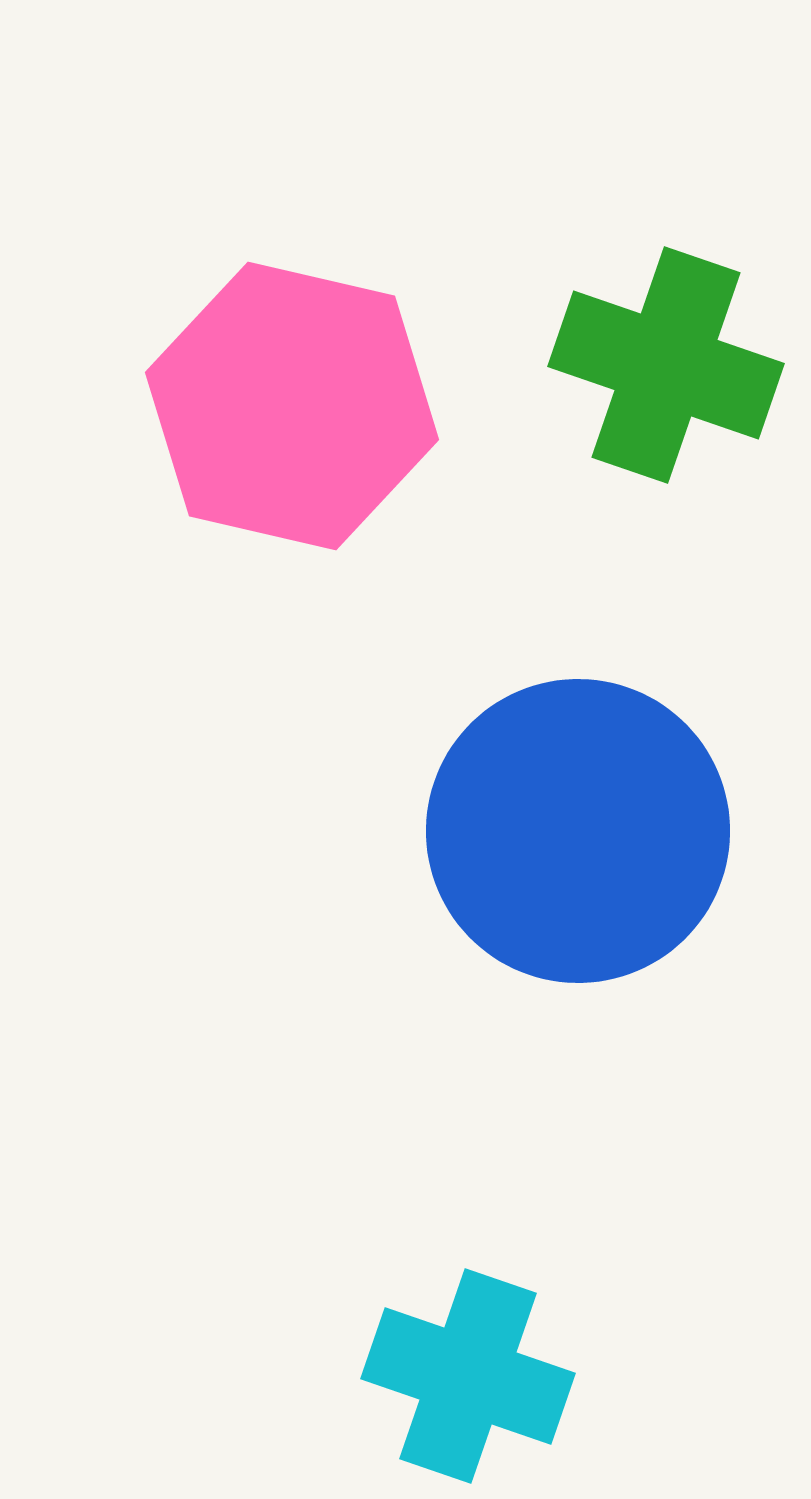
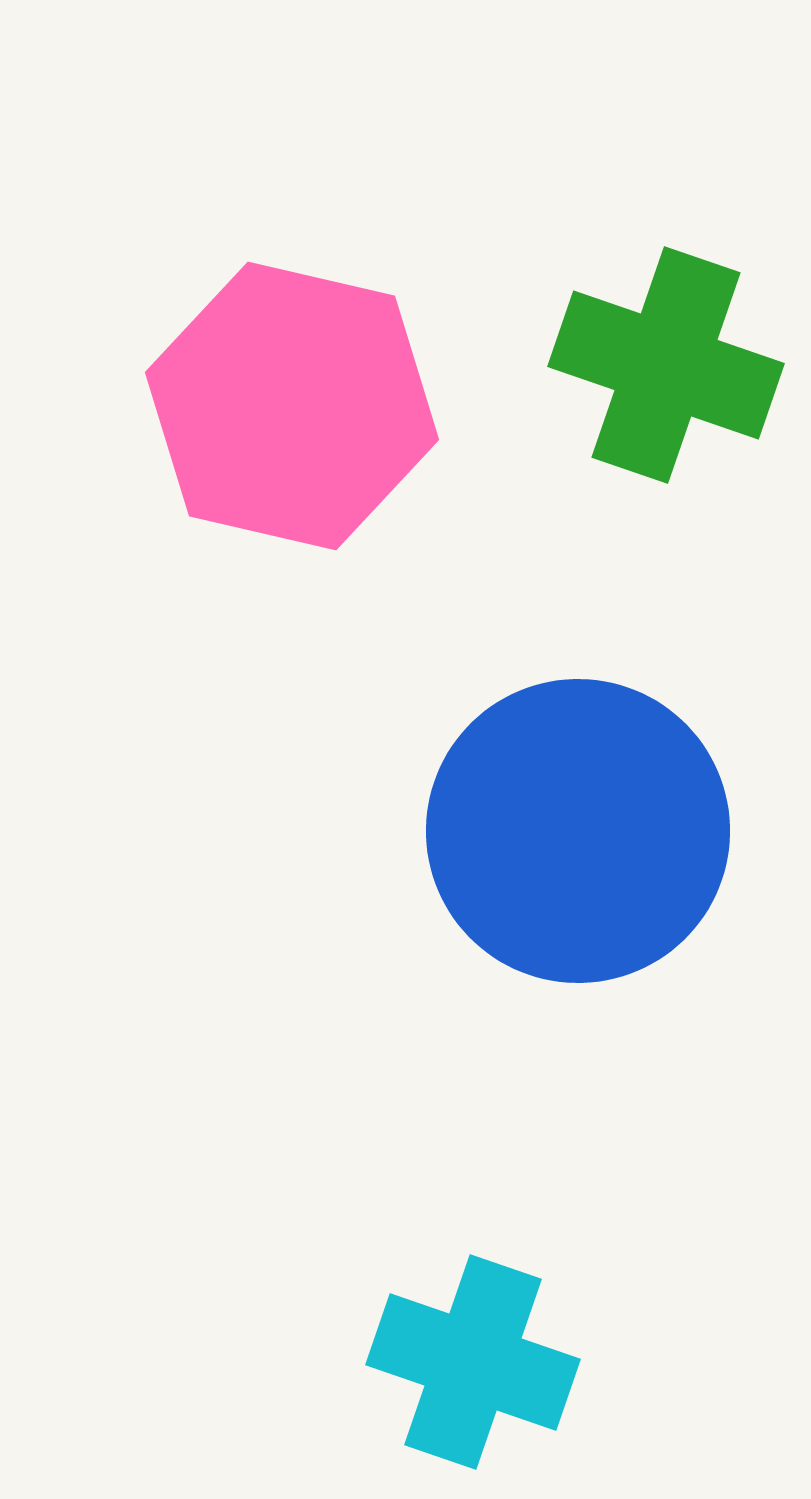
cyan cross: moved 5 px right, 14 px up
